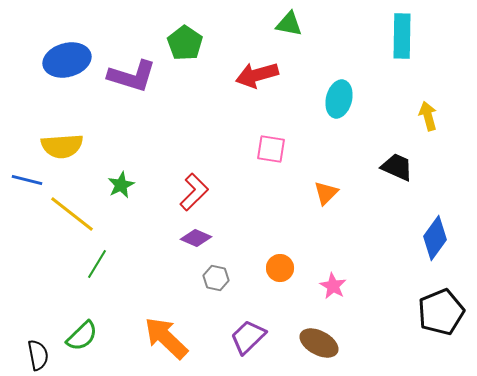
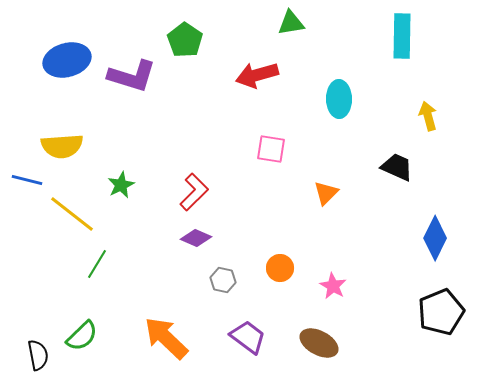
green triangle: moved 2 px right, 1 px up; rotated 20 degrees counterclockwise
green pentagon: moved 3 px up
cyan ellipse: rotated 15 degrees counterclockwise
blue diamond: rotated 9 degrees counterclockwise
gray hexagon: moved 7 px right, 2 px down
purple trapezoid: rotated 81 degrees clockwise
